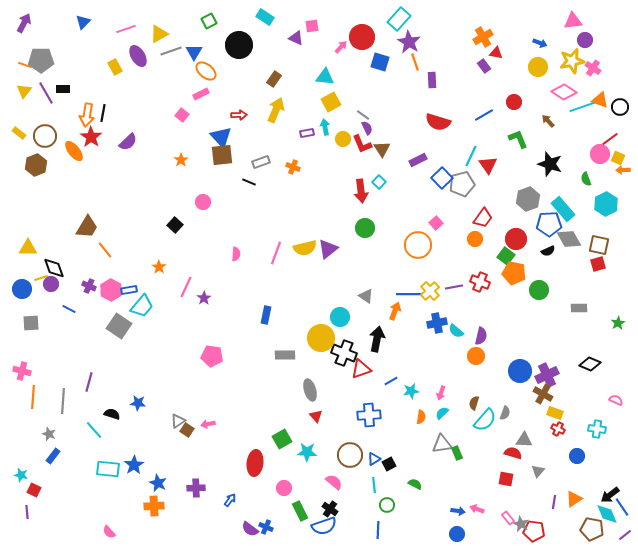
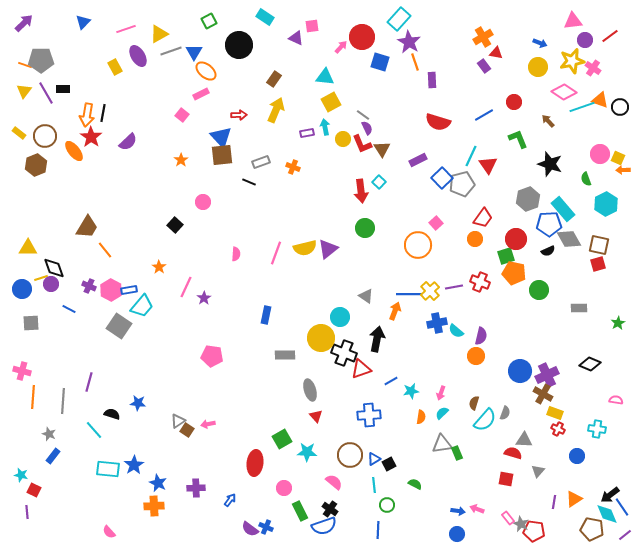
purple arrow at (24, 23): rotated 18 degrees clockwise
red line at (610, 139): moved 103 px up
green square at (506, 256): rotated 36 degrees clockwise
pink semicircle at (616, 400): rotated 16 degrees counterclockwise
